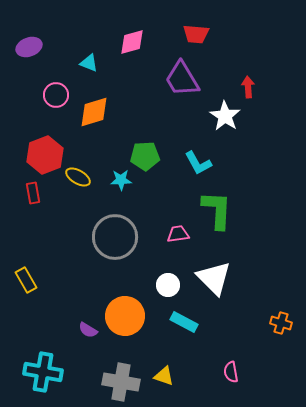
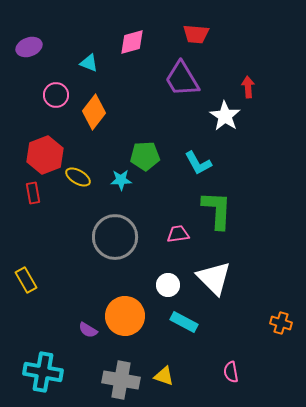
orange diamond: rotated 36 degrees counterclockwise
gray cross: moved 2 px up
